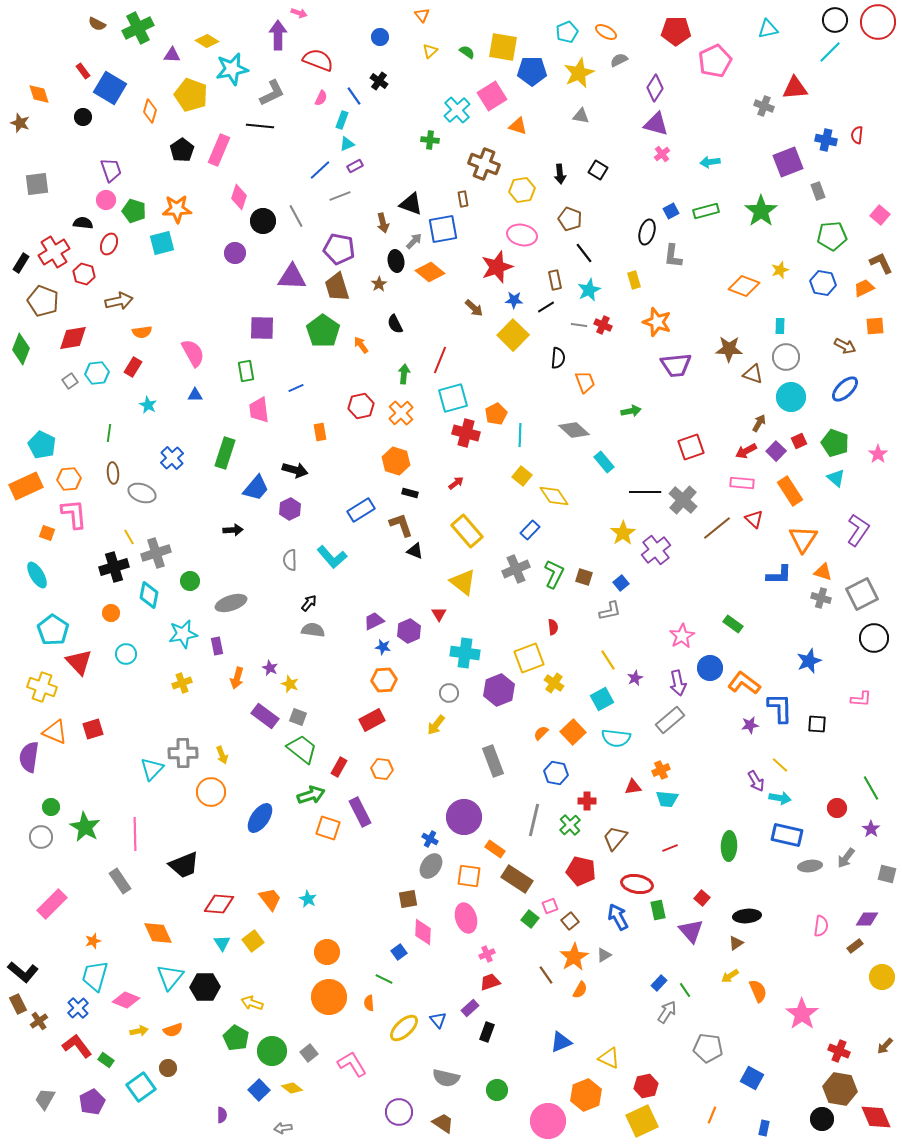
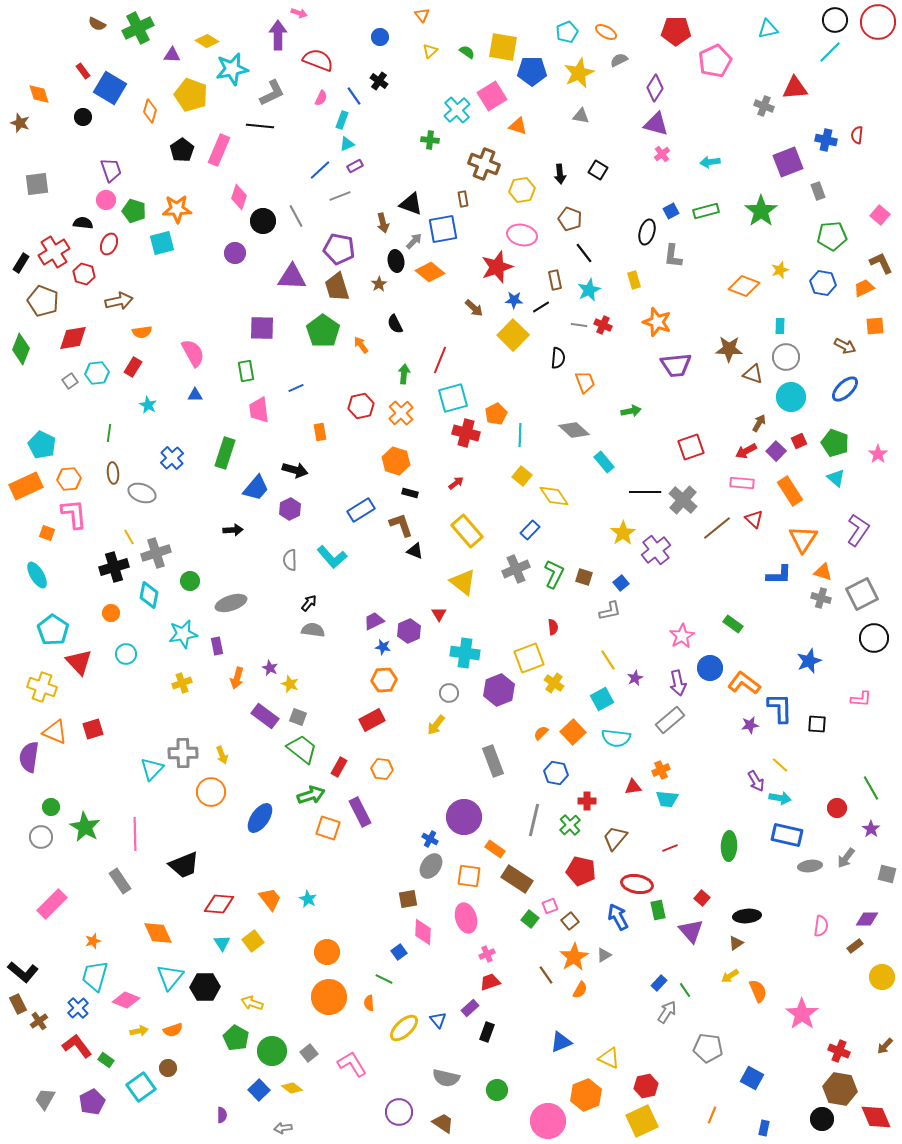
black line at (546, 307): moved 5 px left
